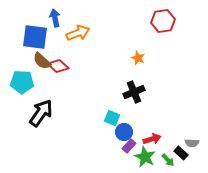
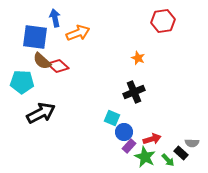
black arrow: rotated 28 degrees clockwise
